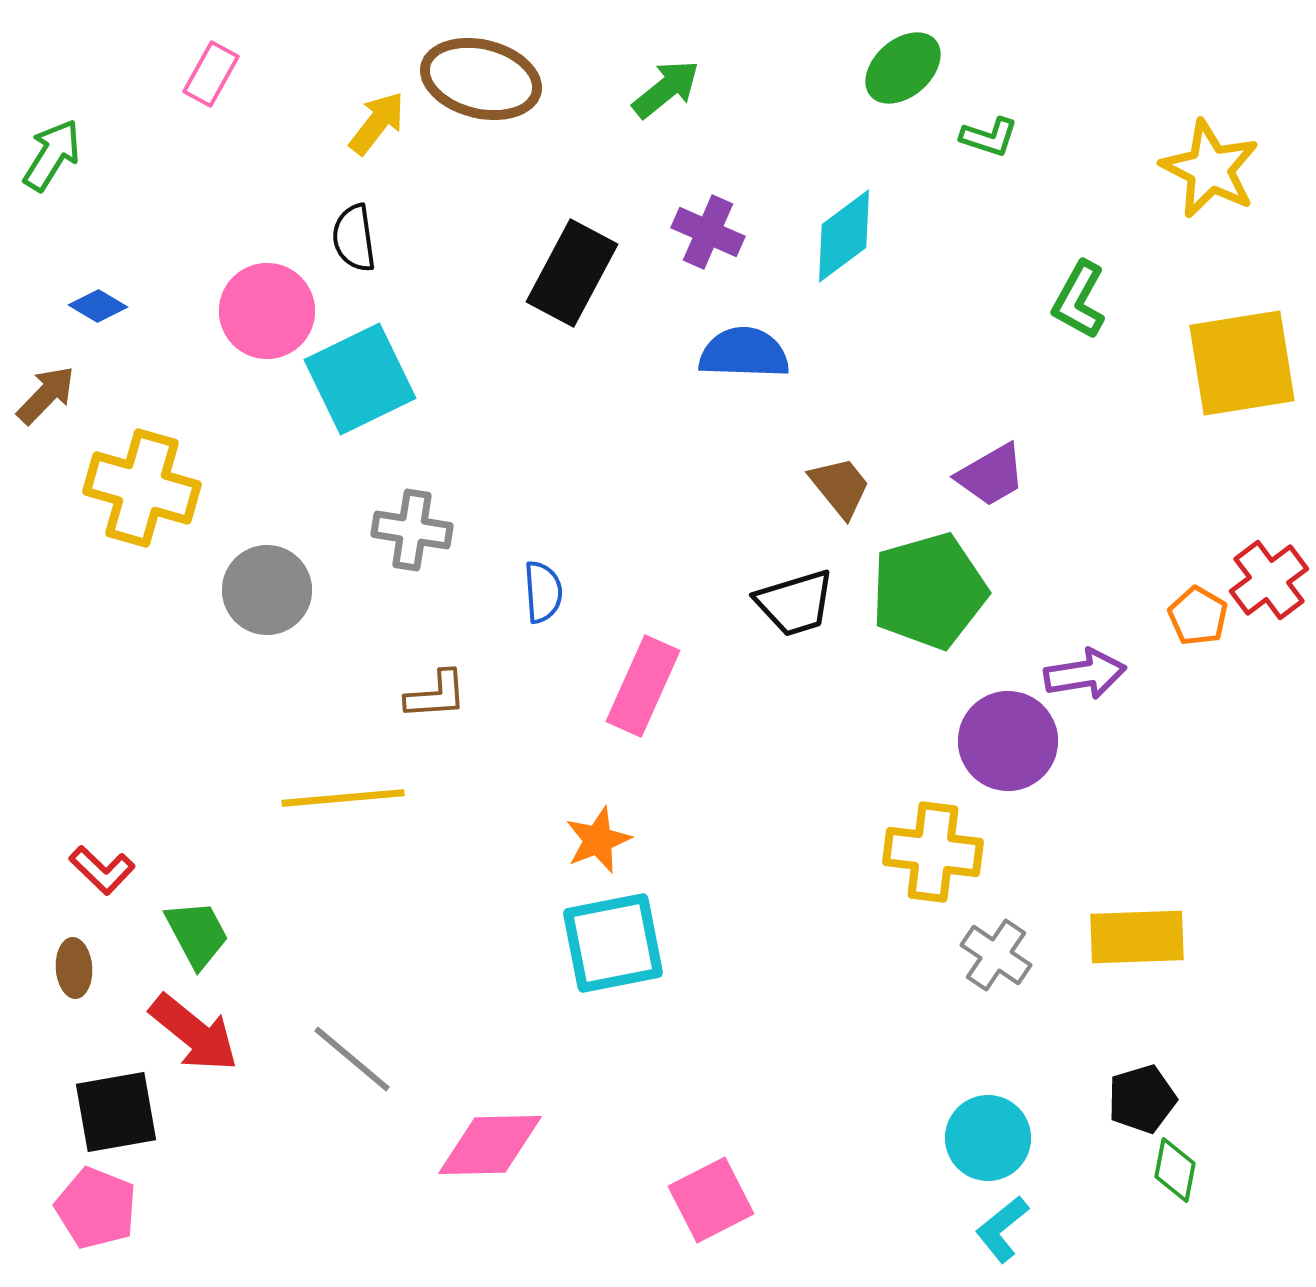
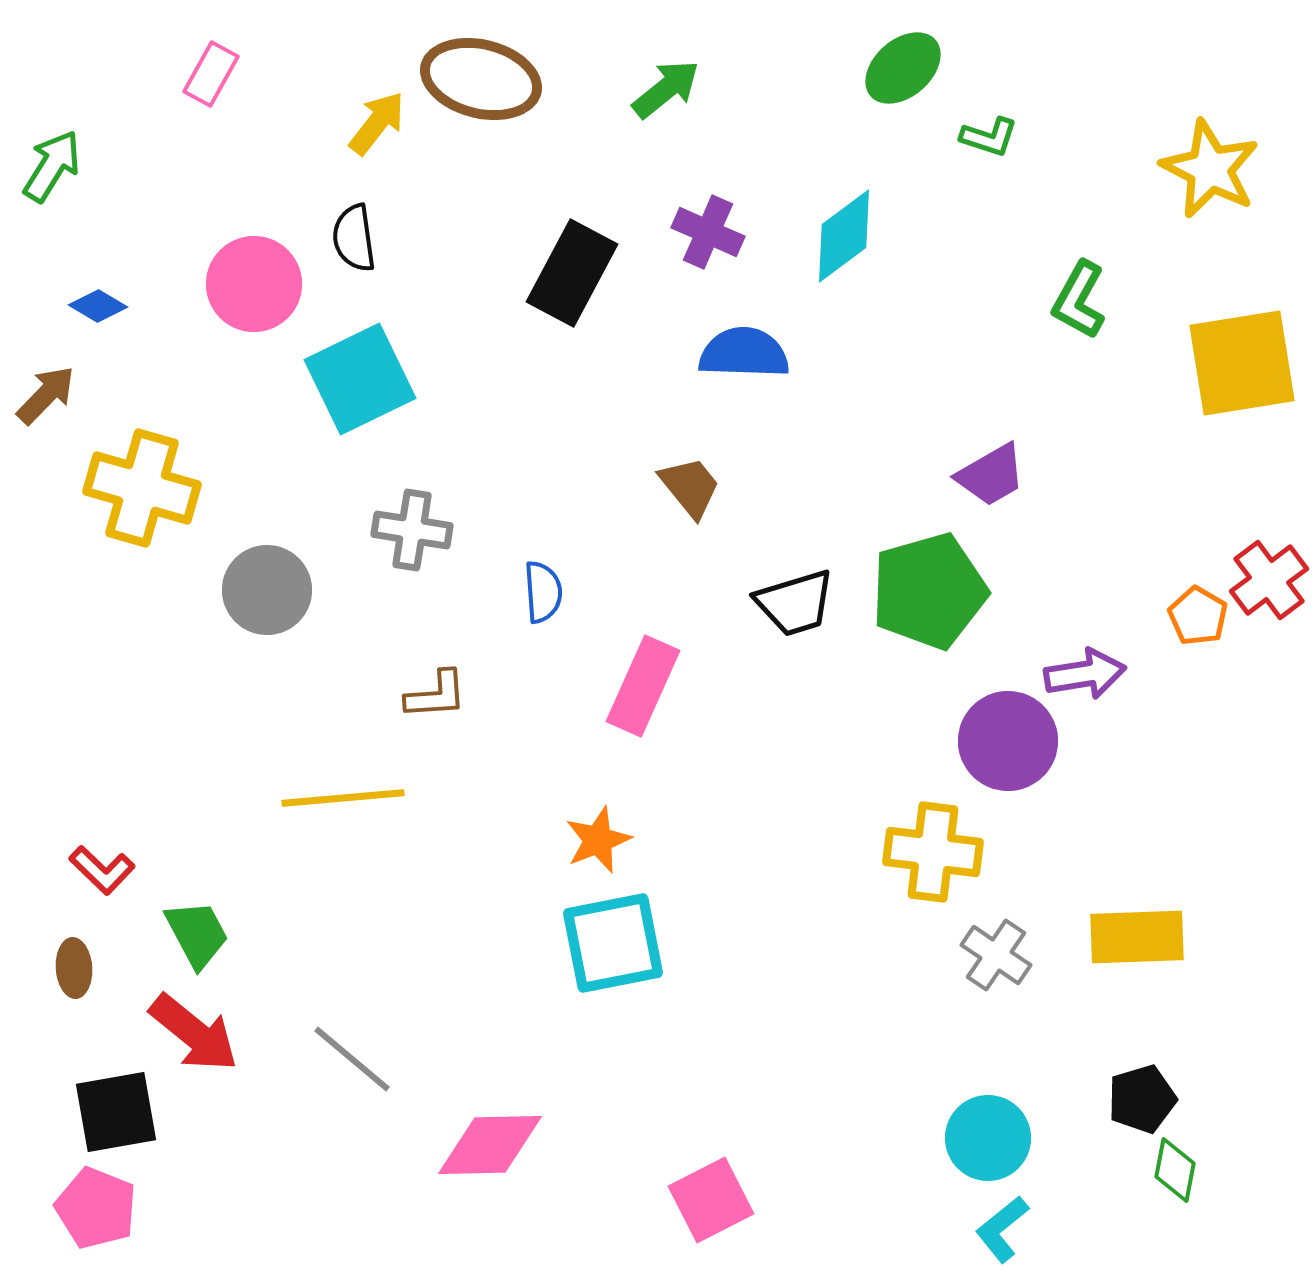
green arrow at (52, 155): moved 11 px down
pink circle at (267, 311): moved 13 px left, 27 px up
brown trapezoid at (840, 487): moved 150 px left
